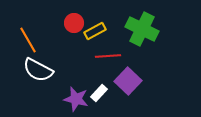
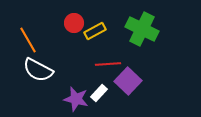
red line: moved 8 px down
